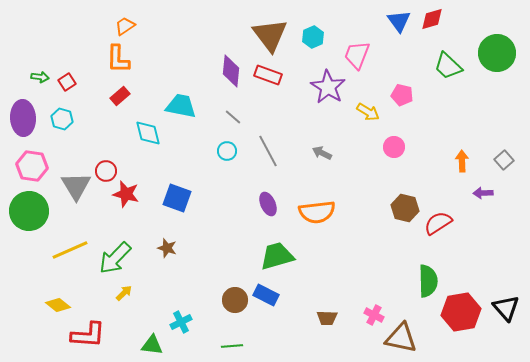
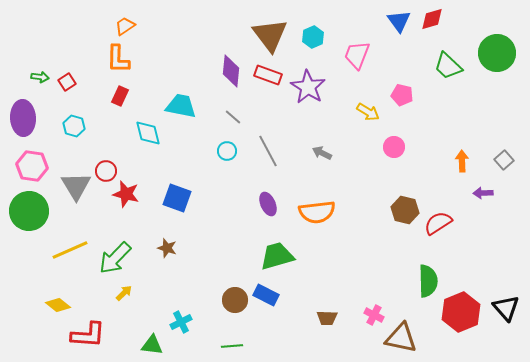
purple star at (328, 87): moved 20 px left
red rectangle at (120, 96): rotated 24 degrees counterclockwise
cyan hexagon at (62, 119): moved 12 px right, 7 px down
brown hexagon at (405, 208): moved 2 px down
red hexagon at (461, 312): rotated 12 degrees counterclockwise
